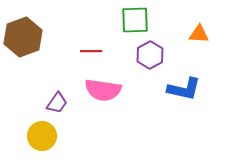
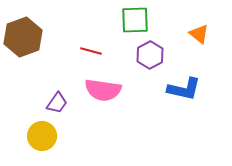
orange triangle: rotated 35 degrees clockwise
red line: rotated 15 degrees clockwise
